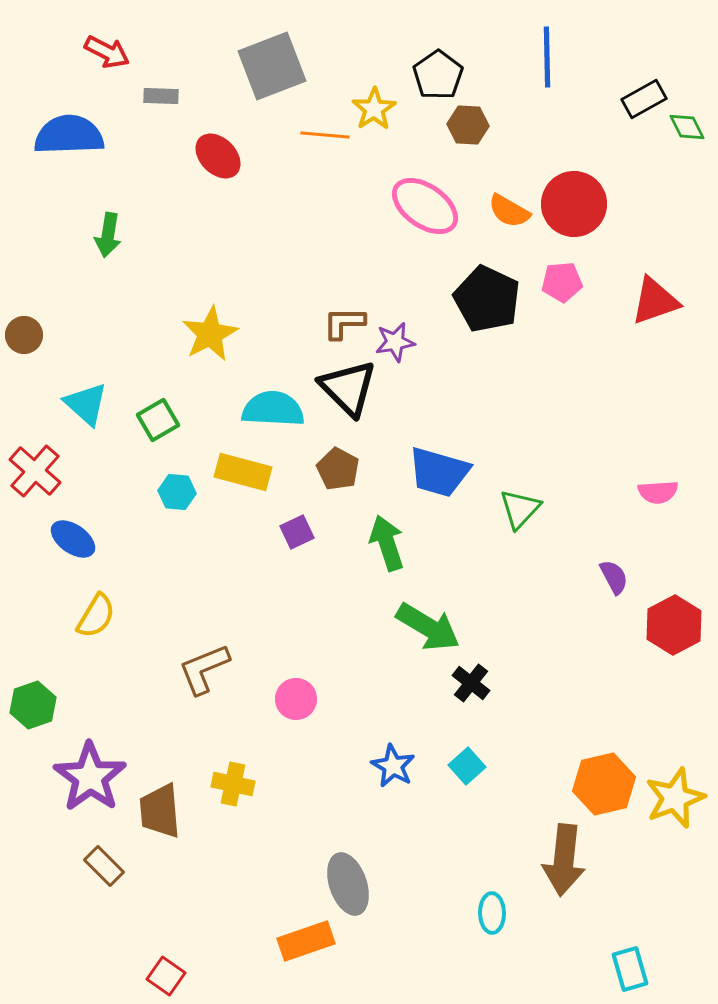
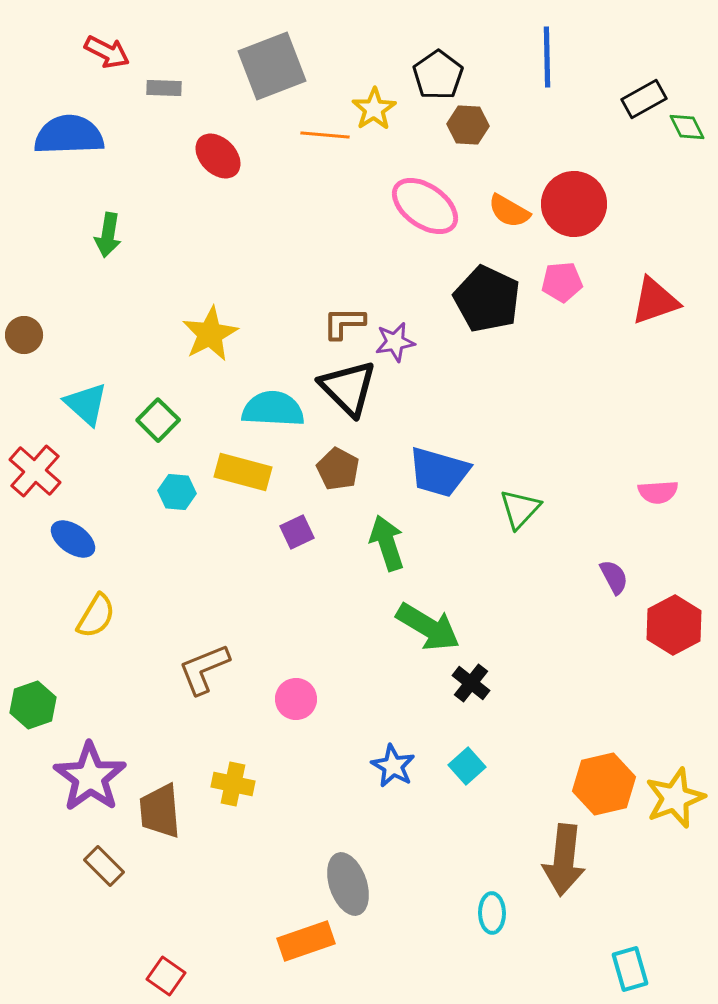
gray rectangle at (161, 96): moved 3 px right, 8 px up
green square at (158, 420): rotated 15 degrees counterclockwise
